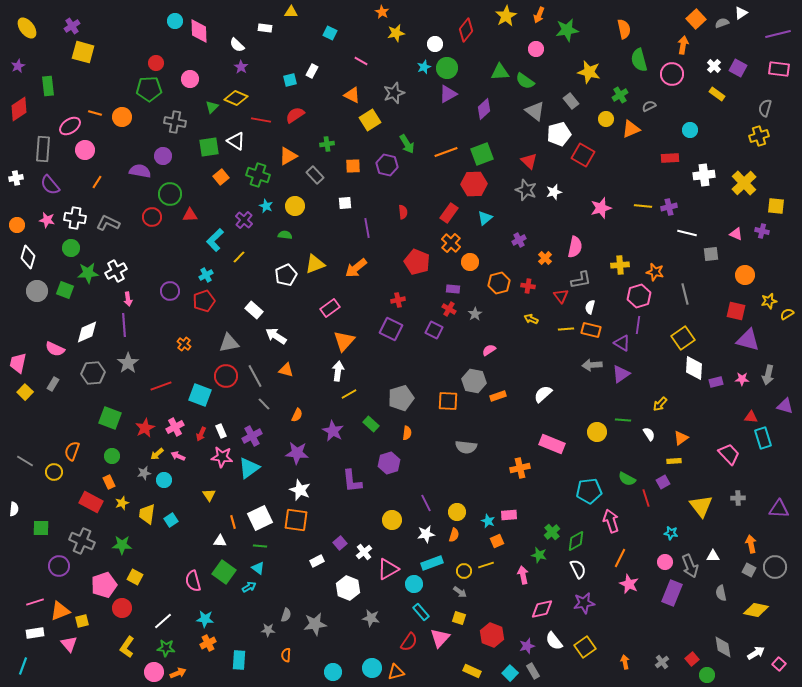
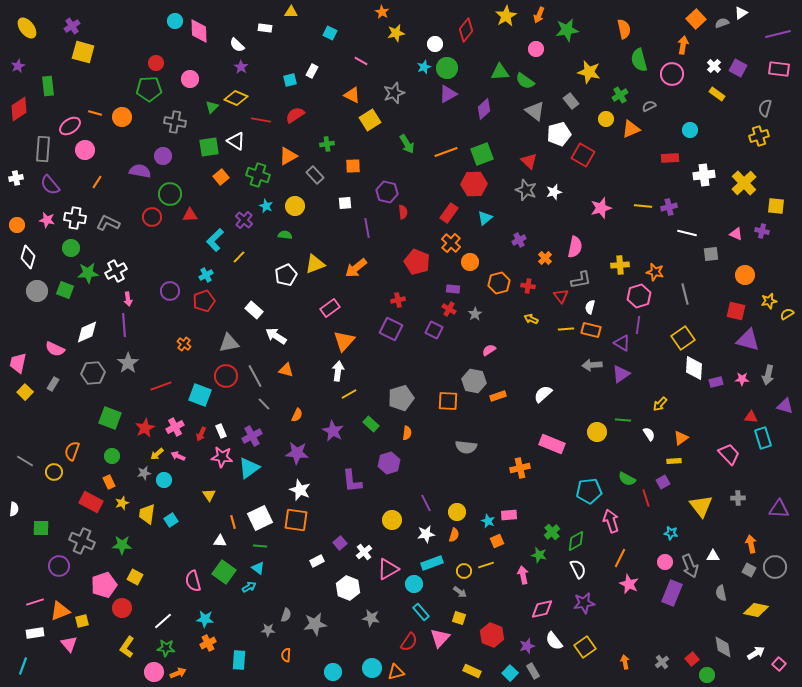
purple hexagon at (387, 165): moved 27 px down
